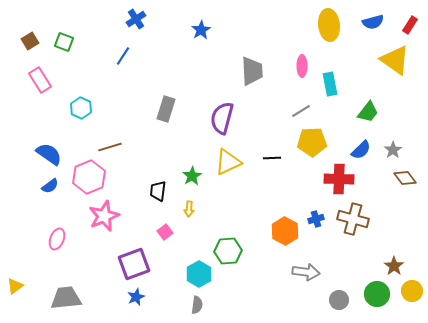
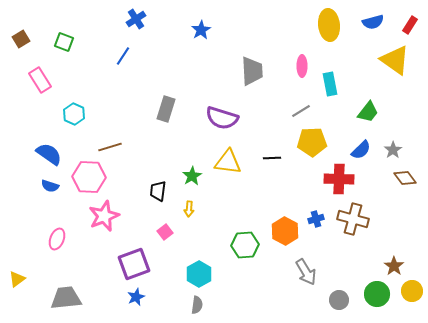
brown square at (30, 41): moved 9 px left, 2 px up
cyan hexagon at (81, 108): moved 7 px left, 6 px down
purple semicircle at (222, 118): rotated 88 degrees counterclockwise
yellow triangle at (228, 162): rotated 32 degrees clockwise
pink hexagon at (89, 177): rotated 24 degrees clockwise
blue semicircle at (50, 186): rotated 54 degrees clockwise
green hexagon at (228, 251): moved 17 px right, 6 px up
gray arrow at (306, 272): rotated 52 degrees clockwise
yellow triangle at (15, 286): moved 2 px right, 7 px up
